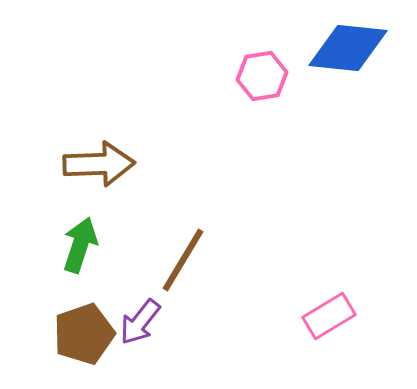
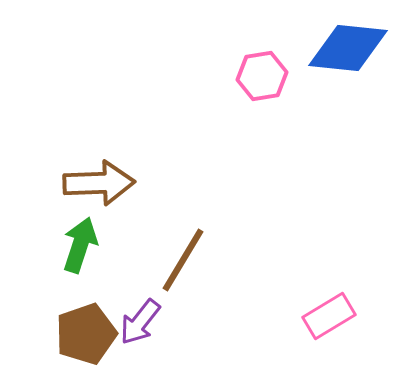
brown arrow: moved 19 px down
brown pentagon: moved 2 px right
